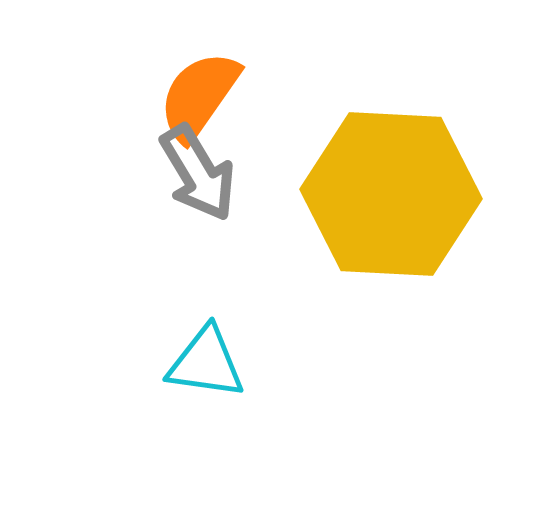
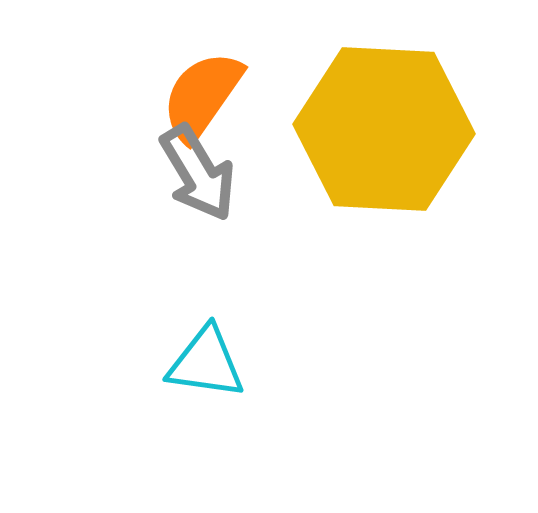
orange semicircle: moved 3 px right
yellow hexagon: moved 7 px left, 65 px up
